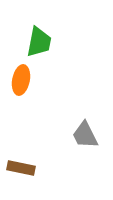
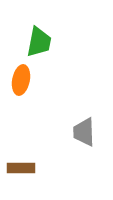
gray trapezoid: moved 1 px left, 3 px up; rotated 24 degrees clockwise
brown rectangle: rotated 12 degrees counterclockwise
